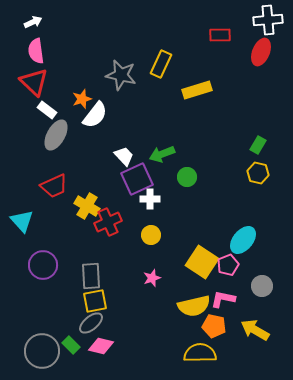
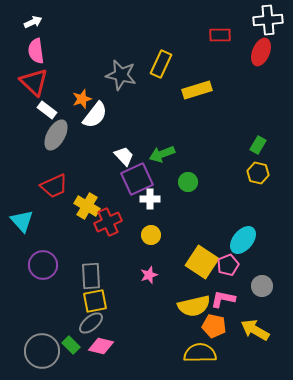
green circle at (187, 177): moved 1 px right, 5 px down
pink star at (152, 278): moved 3 px left, 3 px up
